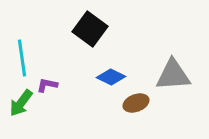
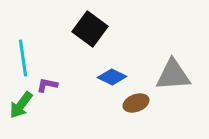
cyan line: moved 1 px right
blue diamond: moved 1 px right
green arrow: moved 2 px down
